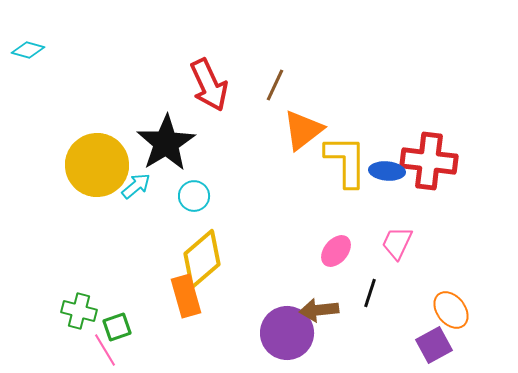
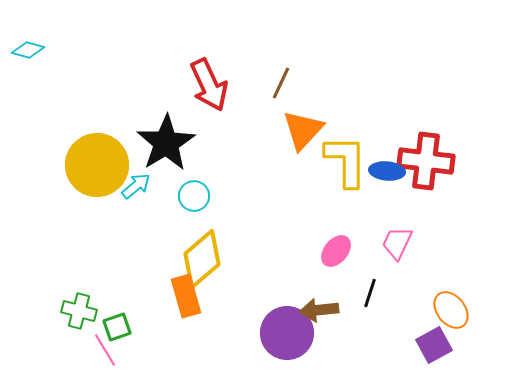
brown line: moved 6 px right, 2 px up
orange triangle: rotated 9 degrees counterclockwise
red cross: moved 3 px left
